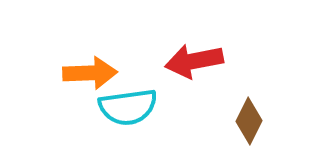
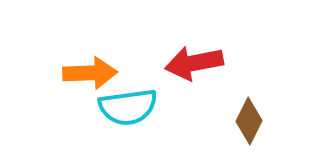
red arrow: moved 2 px down
